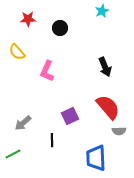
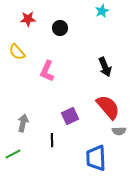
gray arrow: rotated 144 degrees clockwise
